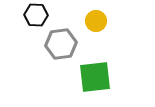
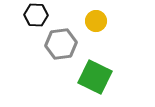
green square: rotated 32 degrees clockwise
